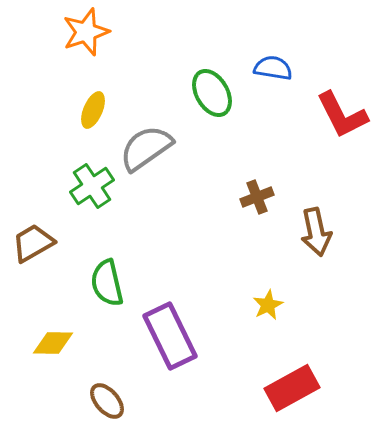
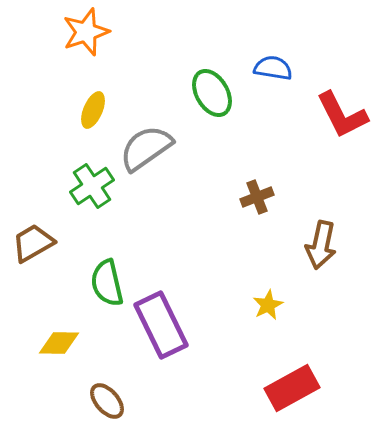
brown arrow: moved 5 px right, 13 px down; rotated 24 degrees clockwise
purple rectangle: moved 9 px left, 11 px up
yellow diamond: moved 6 px right
